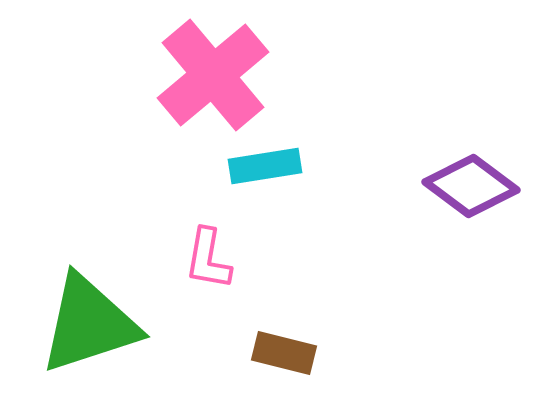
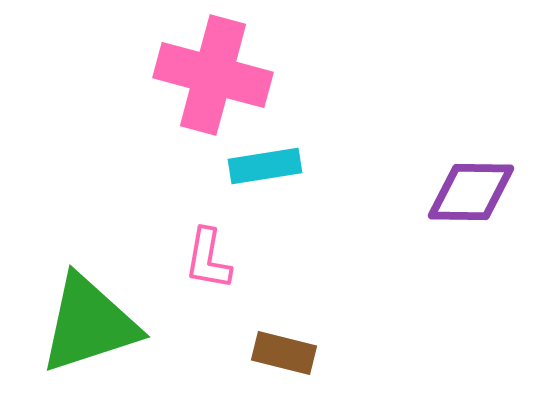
pink cross: rotated 35 degrees counterclockwise
purple diamond: moved 6 px down; rotated 36 degrees counterclockwise
